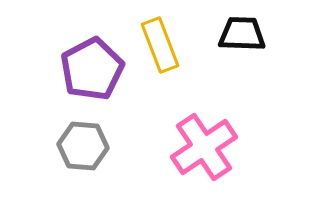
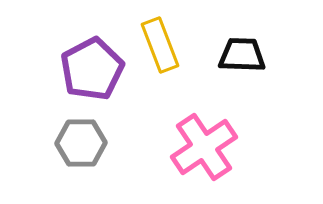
black trapezoid: moved 21 px down
gray hexagon: moved 2 px left, 3 px up; rotated 6 degrees counterclockwise
